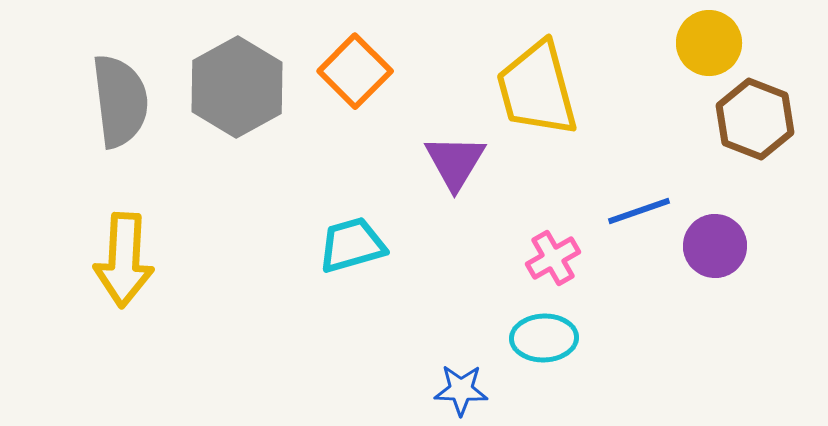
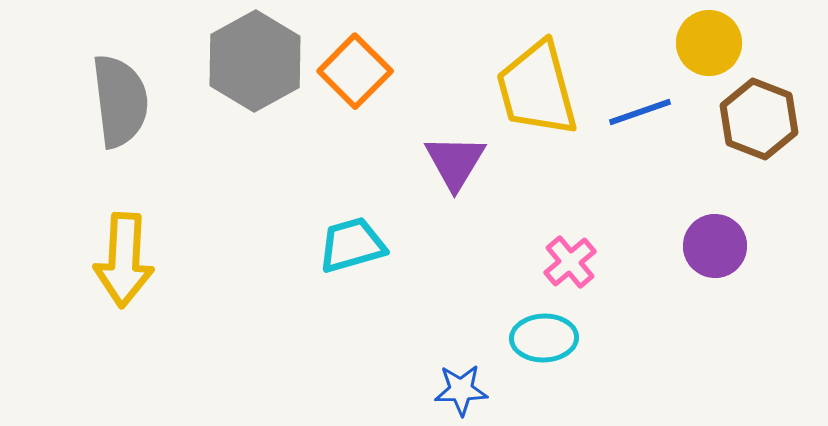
gray hexagon: moved 18 px right, 26 px up
brown hexagon: moved 4 px right
blue line: moved 1 px right, 99 px up
pink cross: moved 17 px right, 4 px down; rotated 10 degrees counterclockwise
blue star: rotated 4 degrees counterclockwise
